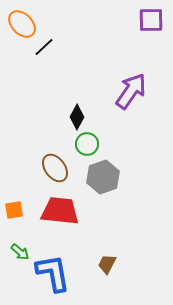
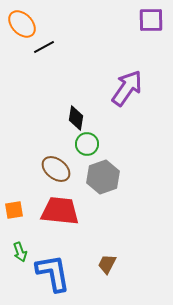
black line: rotated 15 degrees clockwise
purple arrow: moved 4 px left, 3 px up
black diamond: moved 1 px left, 1 px down; rotated 20 degrees counterclockwise
brown ellipse: moved 1 px right, 1 px down; rotated 16 degrees counterclockwise
green arrow: rotated 30 degrees clockwise
